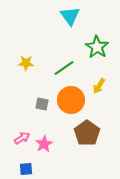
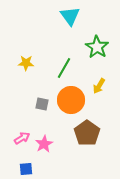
green line: rotated 25 degrees counterclockwise
